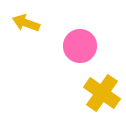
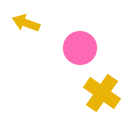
pink circle: moved 2 px down
